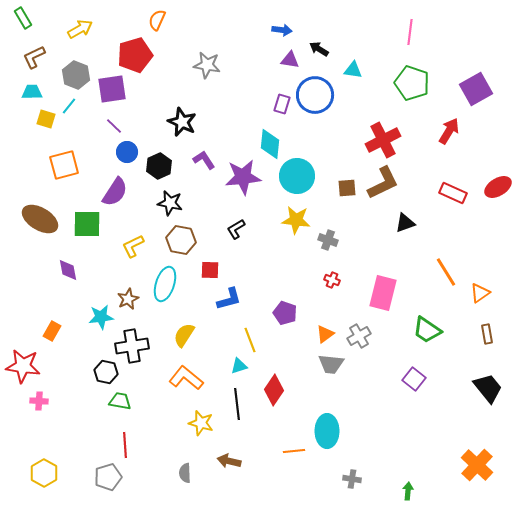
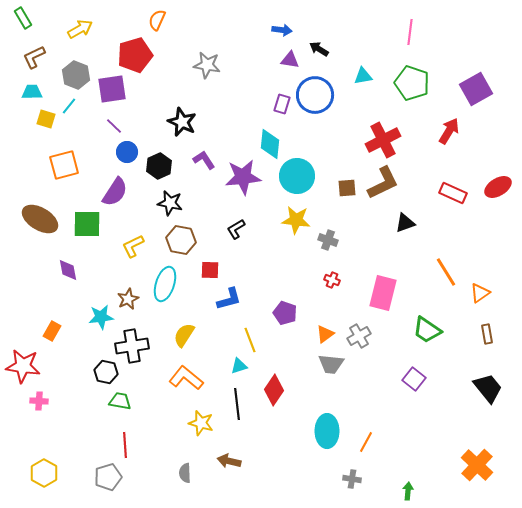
cyan triangle at (353, 70): moved 10 px right, 6 px down; rotated 18 degrees counterclockwise
orange line at (294, 451): moved 72 px right, 9 px up; rotated 55 degrees counterclockwise
